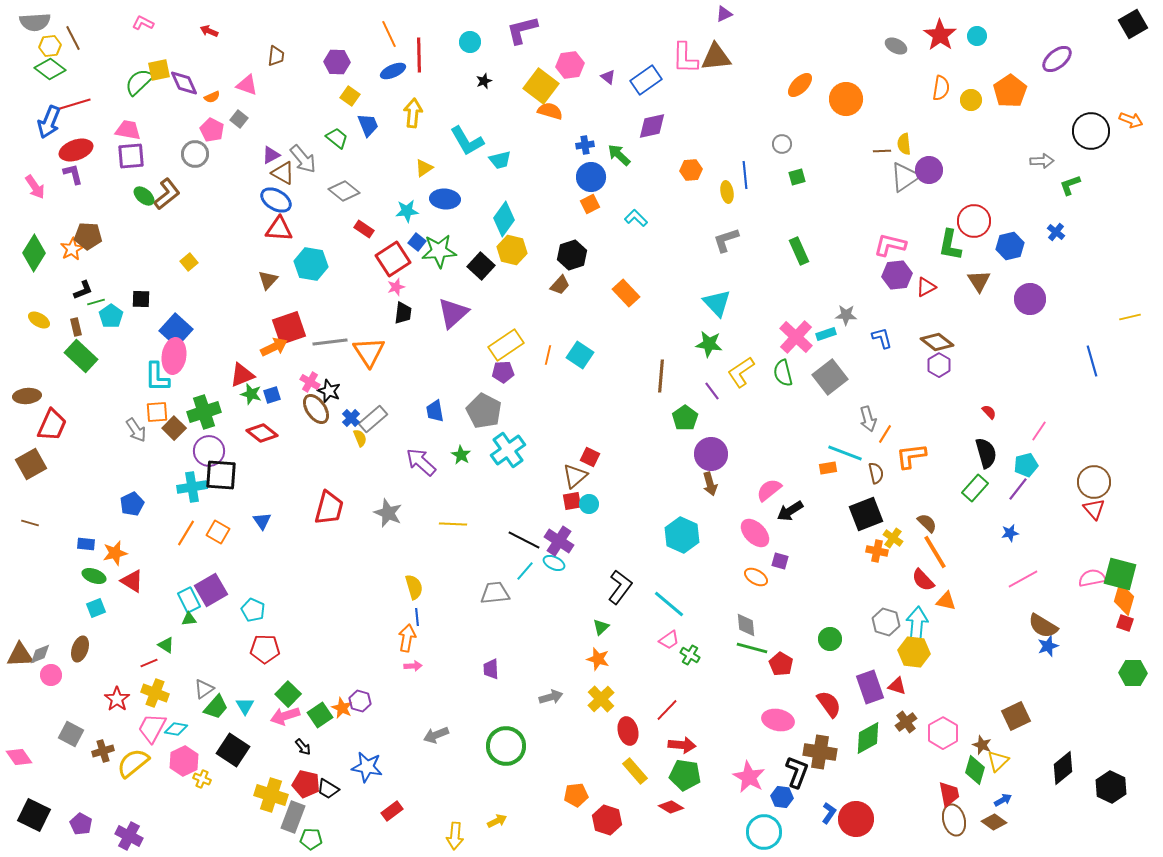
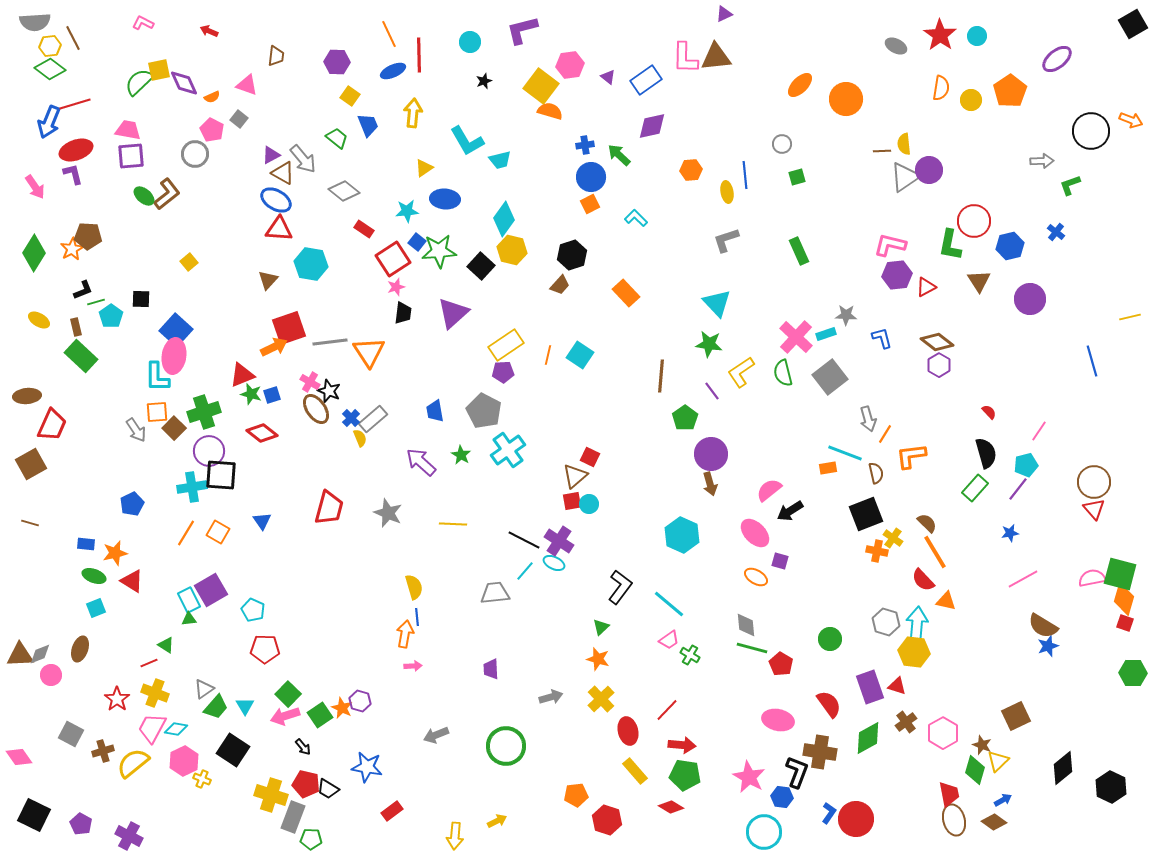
orange arrow at (407, 638): moved 2 px left, 4 px up
